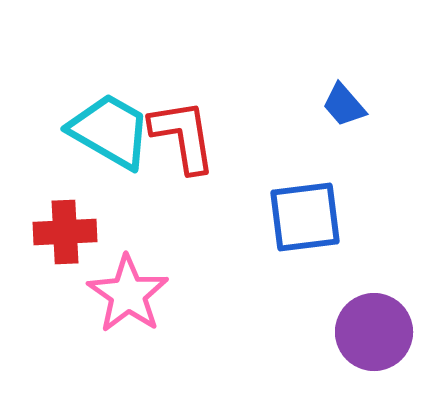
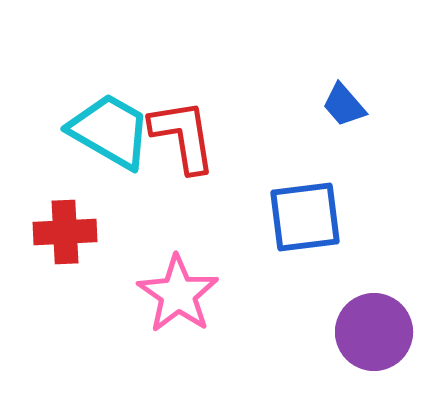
pink star: moved 50 px right
